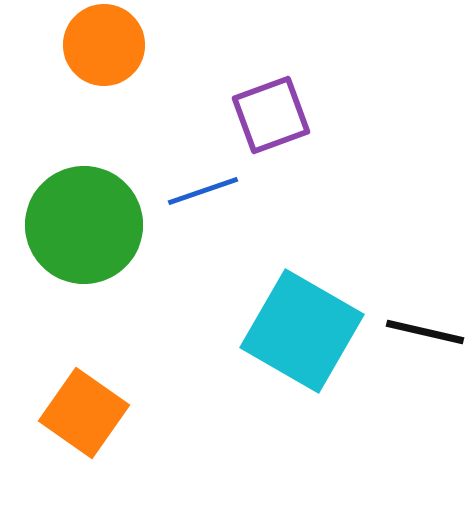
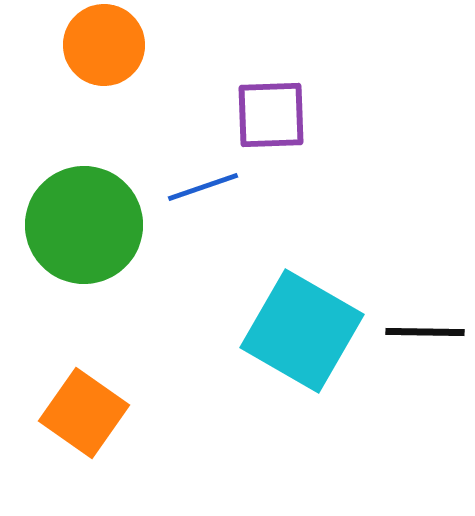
purple square: rotated 18 degrees clockwise
blue line: moved 4 px up
black line: rotated 12 degrees counterclockwise
